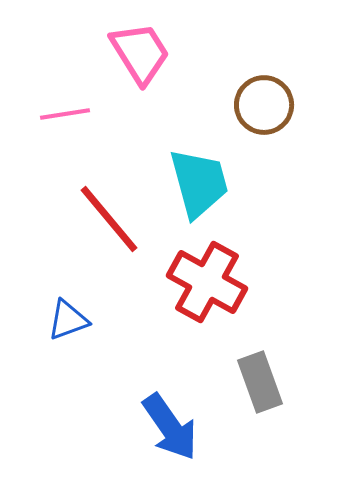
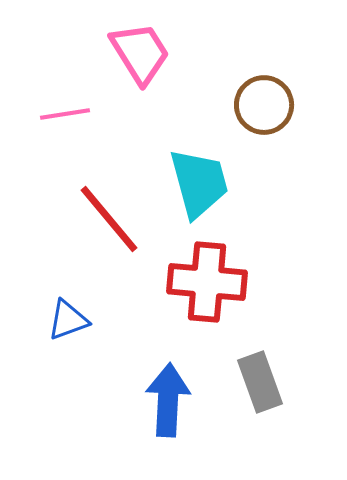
red cross: rotated 24 degrees counterclockwise
blue arrow: moved 2 px left, 27 px up; rotated 142 degrees counterclockwise
